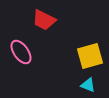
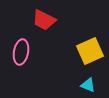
pink ellipse: rotated 45 degrees clockwise
yellow square: moved 5 px up; rotated 8 degrees counterclockwise
